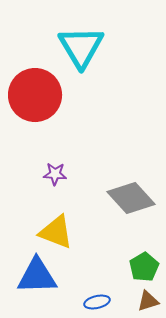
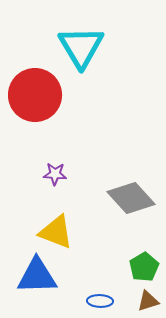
blue ellipse: moved 3 px right, 1 px up; rotated 15 degrees clockwise
